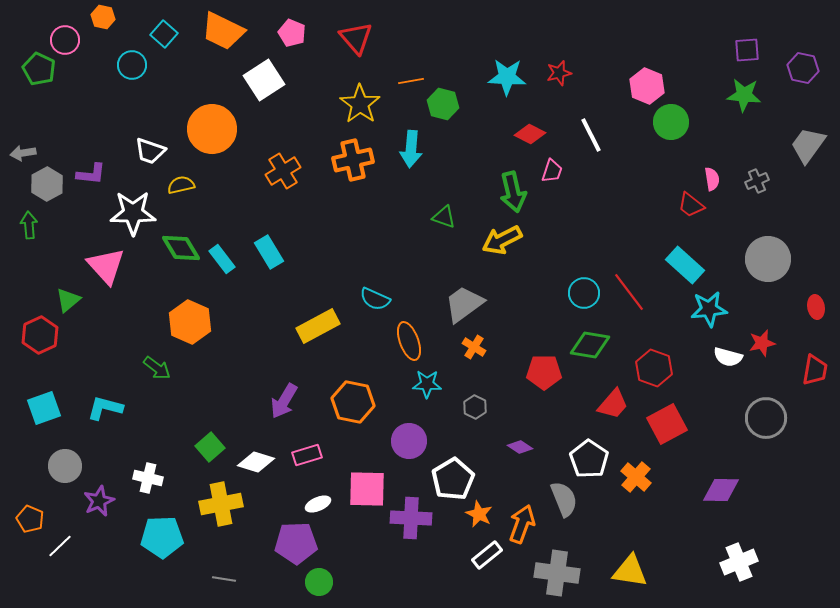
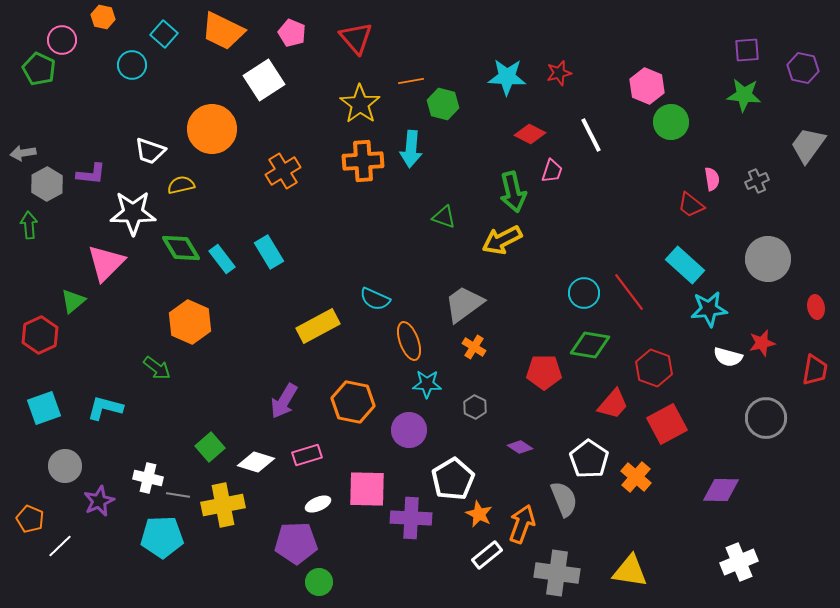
pink circle at (65, 40): moved 3 px left
orange cross at (353, 160): moved 10 px right, 1 px down; rotated 9 degrees clockwise
pink triangle at (106, 266): moved 3 px up; rotated 27 degrees clockwise
green triangle at (68, 300): moved 5 px right, 1 px down
purple circle at (409, 441): moved 11 px up
yellow cross at (221, 504): moved 2 px right, 1 px down
gray line at (224, 579): moved 46 px left, 84 px up
